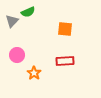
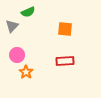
gray triangle: moved 5 px down
orange star: moved 8 px left, 1 px up
